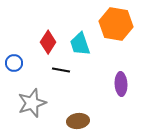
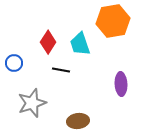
orange hexagon: moved 3 px left, 3 px up; rotated 20 degrees counterclockwise
